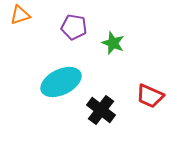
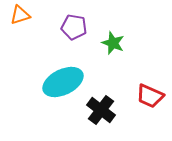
cyan ellipse: moved 2 px right
